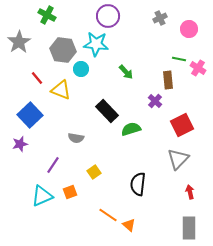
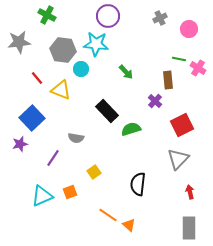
gray star: rotated 25 degrees clockwise
blue square: moved 2 px right, 3 px down
purple line: moved 7 px up
